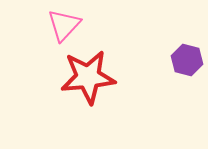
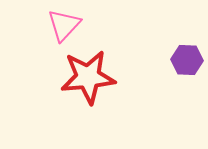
purple hexagon: rotated 12 degrees counterclockwise
